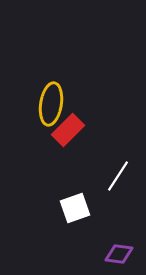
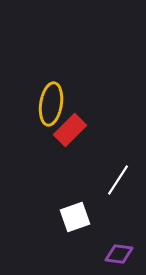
red rectangle: moved 2 px right
white line: moved 4 px down
white square: moved 9 px down
